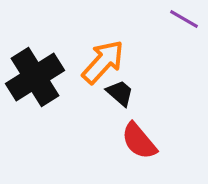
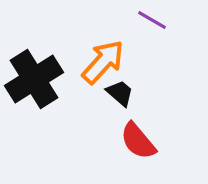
purple line: moved 32 px left, 1 px down
black cross: moved 1 px left, 2 px down
red semicircle: moved 1 px left
